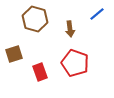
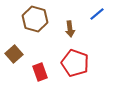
brown square: rotated 24 degrees counterclockwise
